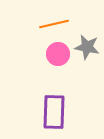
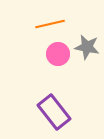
orange line: moved 4 px left
purple rectangle: rotated 40 degrees counterclockwise
